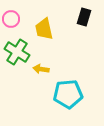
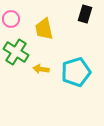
black rectangle: moved 1 px right, 3 px up
green cross: moved 1 px left
cyan pentagon: moved 8 px right, 22 px up; rotated 12 degrees counterclockwise
